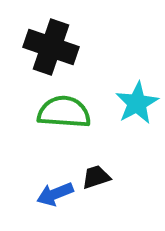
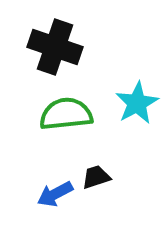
black cross: moved 4 px right
green semicircle: moved 2 px right, 2 px down; rotated 10 degrees counterclockwise
blue arrow: rotated 6 degrees counterclockwise
